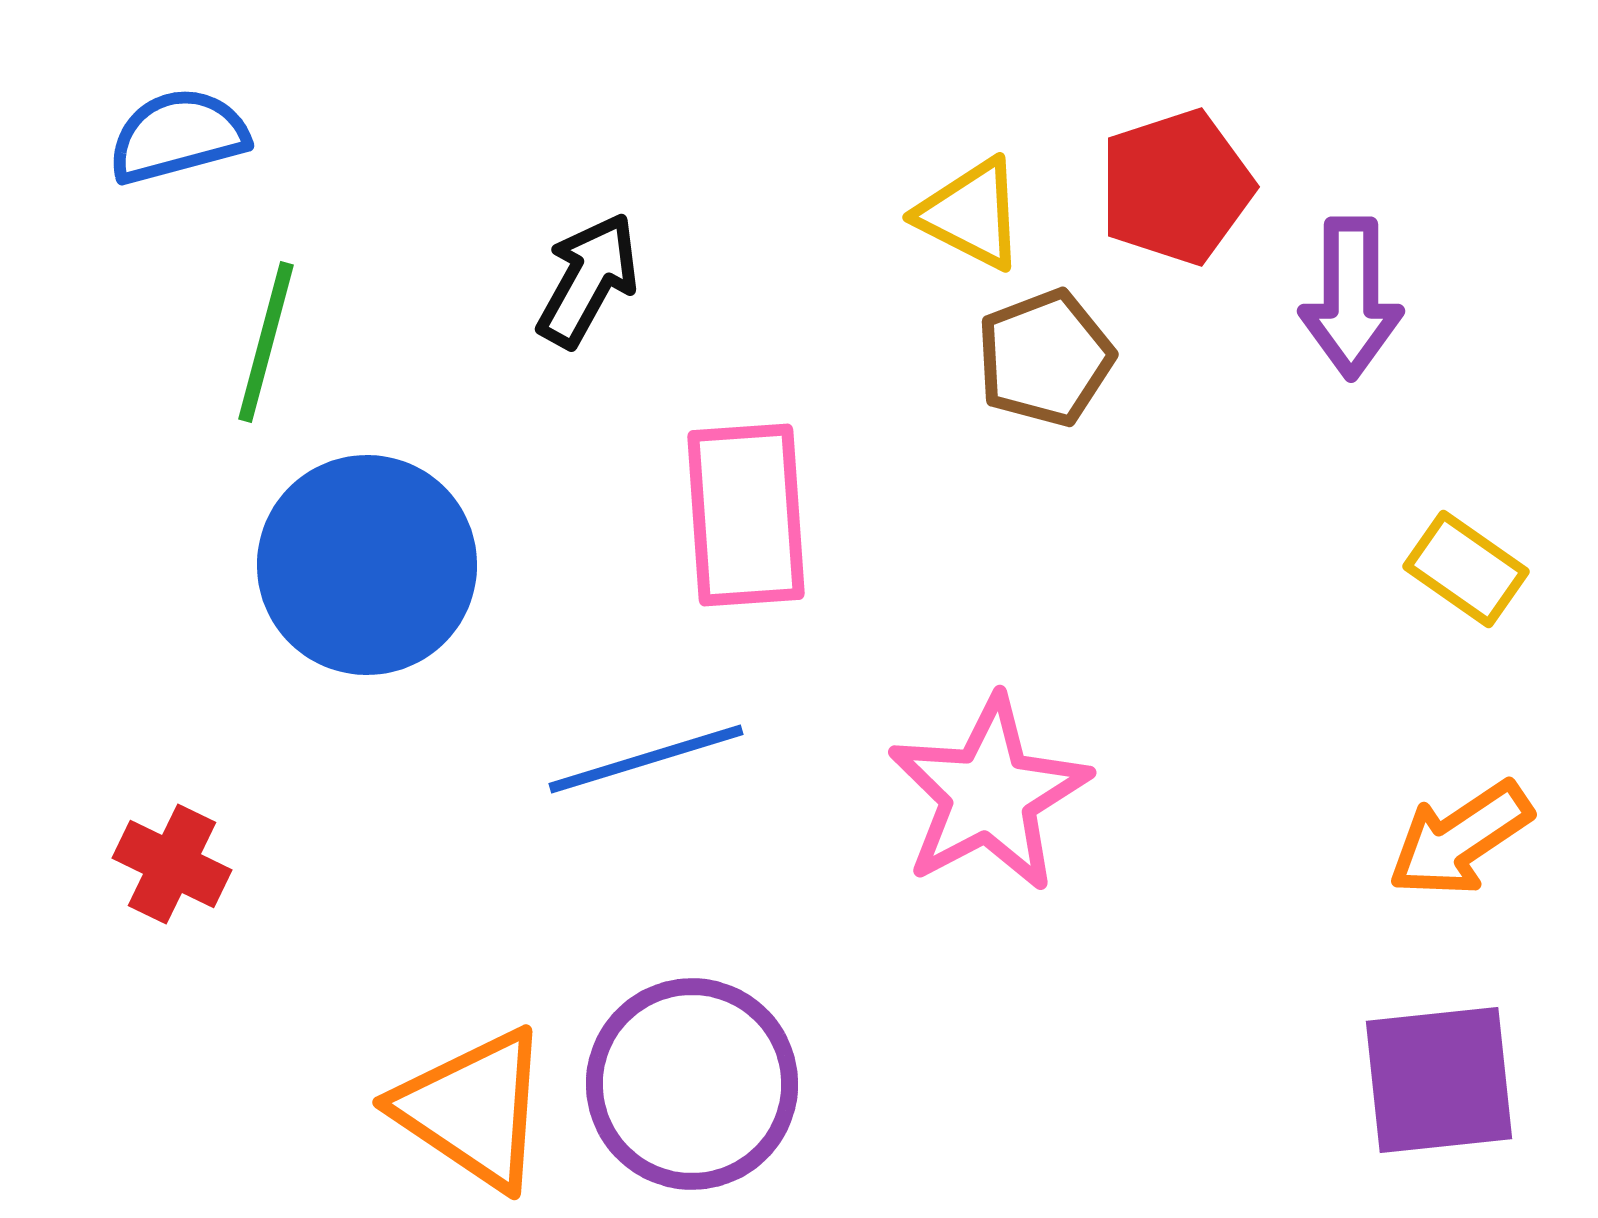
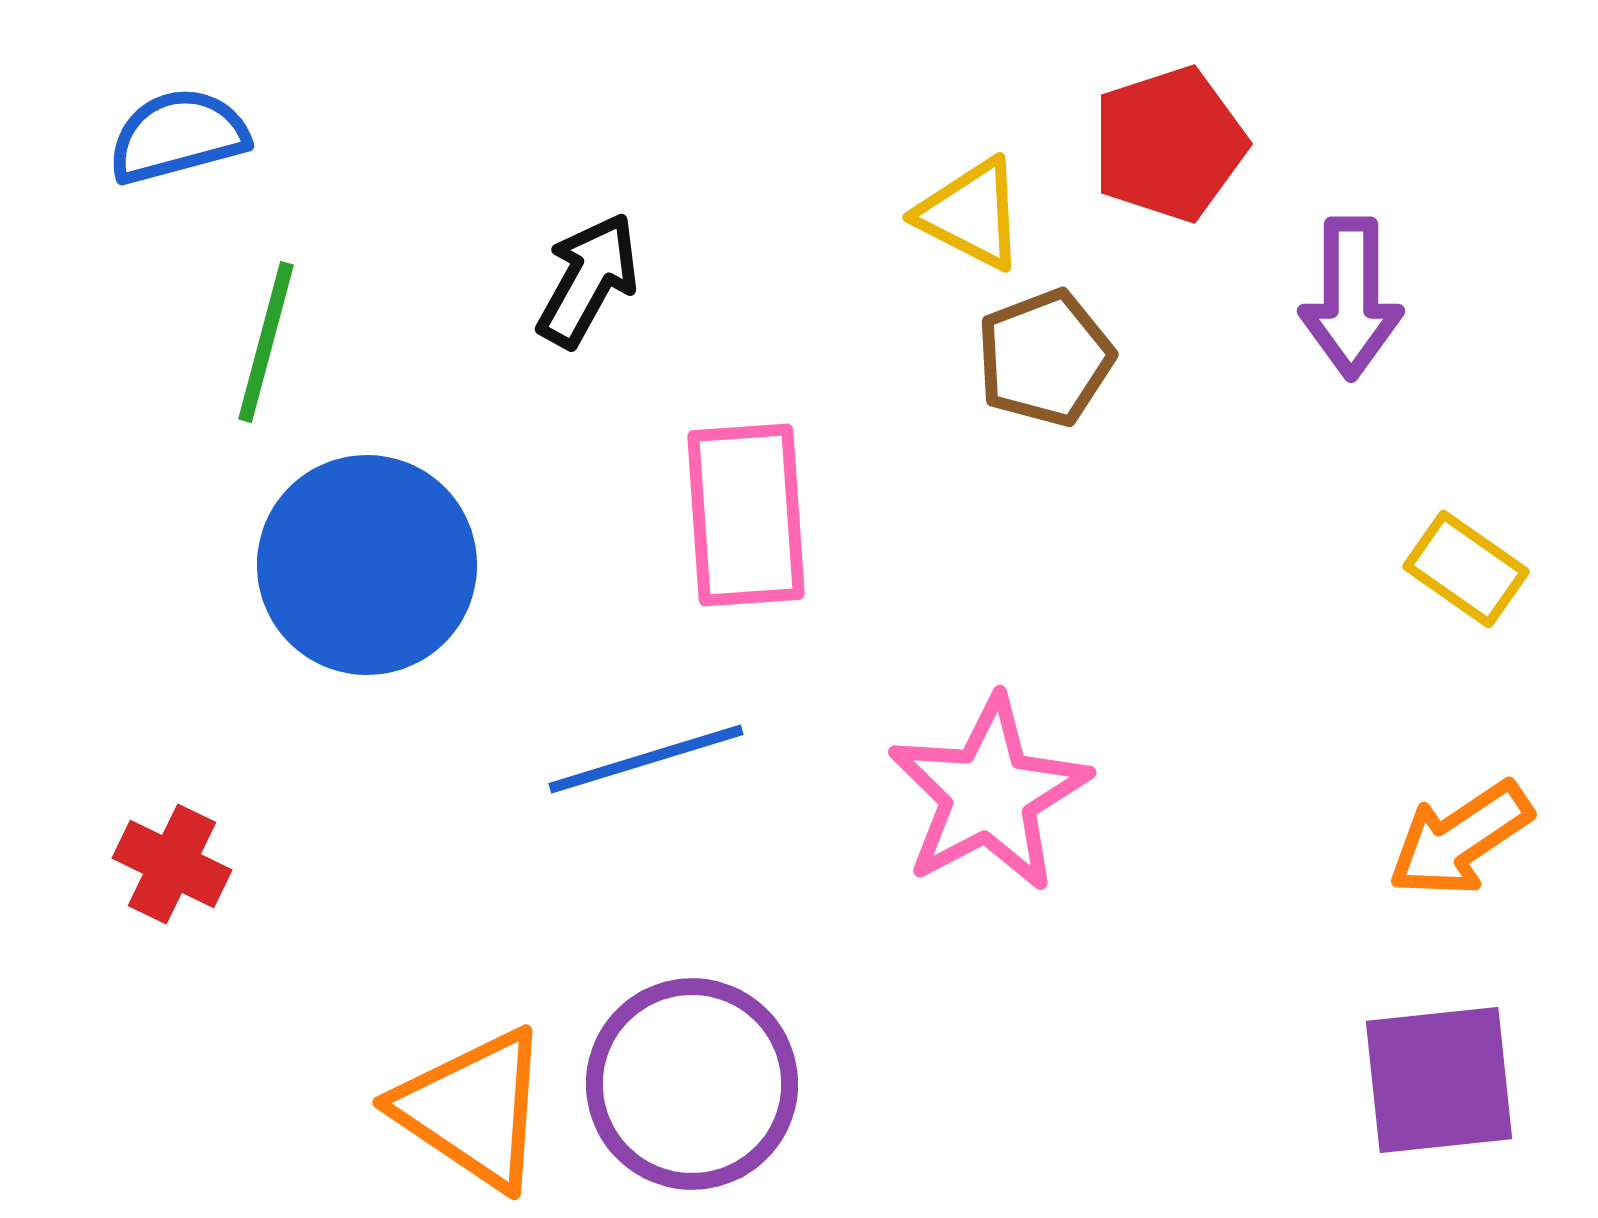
red pentagon: moved 7 px left, 43 px up
